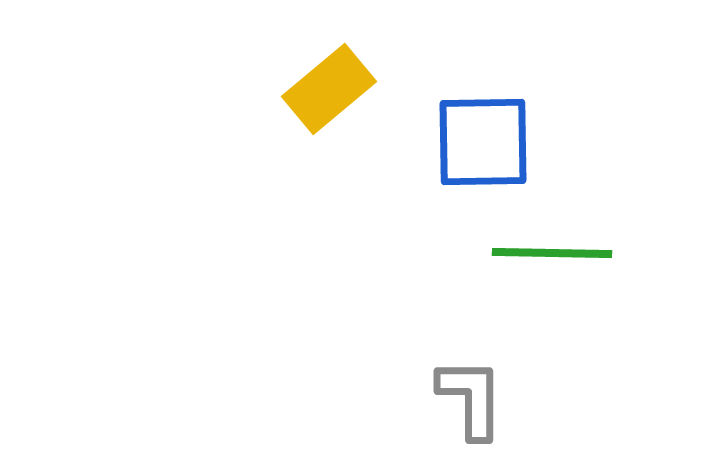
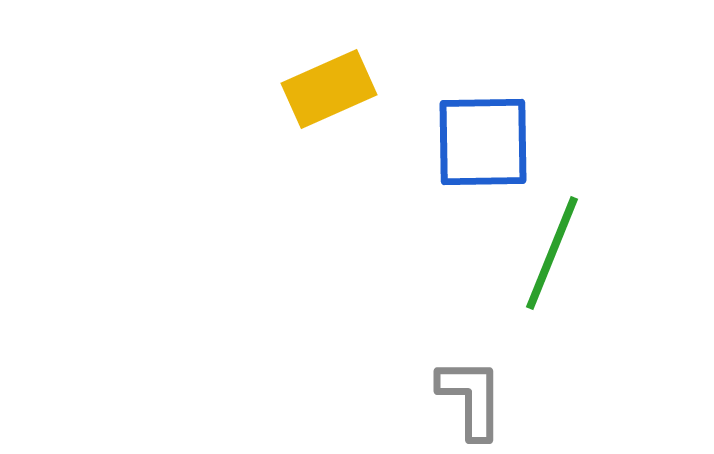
yellow rectangle: rotated 16 degrees clockwise
green line: rotated 69 degrees counterclockwise
